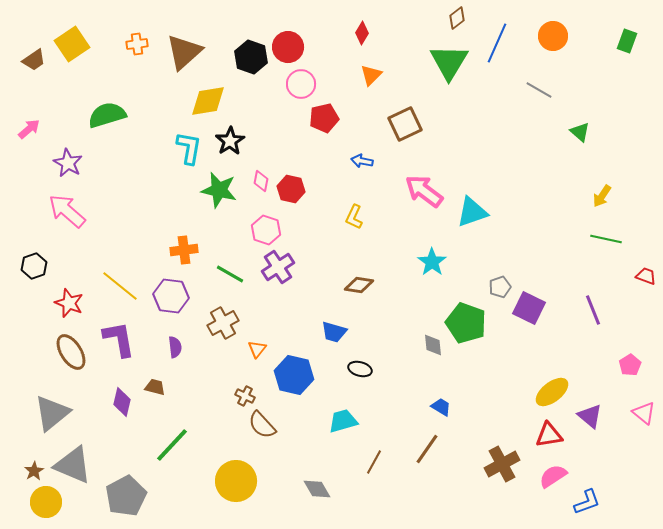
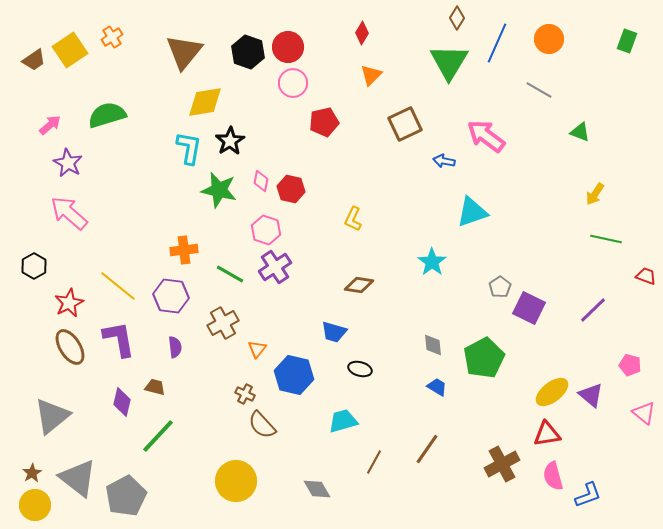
brown diamond at (457, 18): rotated 20 degrees counterclockwise
orange circle at (553, 36): moved 4 px left, 3 px down
yellow square at (72, 44): moved 2 px left, 6 px down
orange cross at (137, 44): moved 25 px left, 7 px up; rotated 25 degrees counterclockwise
brown triangle at (184, 52): rotated 9 degrees counterclockwise
black hexagon at (251, 57): moved 3 px left, 5 px up
pink circle at (301, 84): moved 8 px left, 1 px up
yellow diamond at (208, 101): moved 3 px left, 1 px down
red pentagon at (324, 118): moved 4 px down
pink arrow at (29, 129): moved 21 px right, 4 px up
green triangle at (580, 132): rotated 20 degrees counterclockwise
blue arrow at (362, 161): moved 82 px right
pink arrow at (424, 191): moved 62 px right, 55 px up
yellow arrow at (602, 196): moved 7 px left, 2 px up
pink arrow at (67, 211): moved 2 px right, 2 px down
yellow L-shape at (354, 217): moved 1 px left, 2 px down
black hexagon at (34, 266): rotated 10 degrees counterclockwise
purple cross at (278, 267): moved 3 px left
yellow line at (120, 286): moved 2 px left
gray pentagon at (500, 287): rotated 15 degrees counterclockwise
red star at (69, 303): rotated 24 degrees clockwise
purple line at (593, 310): rotated 68 degrees clockwise
green pentagon at (466, 323): moved 18 px right, 35 px down; rotated 24 degrees clockwise
brown ellipse at (71, 352): moved 1 px left, 5 px up
pink pentagon at (630, 365): rotated 25 degrees counterclockwise
brown cross at (245, 396): moved 2 px up
blue trapezoid at (441, 407): moved 4 px left, 20 px up
gray triangle at (52, 413): moved 3 px down
purple triangle at (590, 416): moved 1 px right, 21 px up
red triangle at (549, 435): moved 2 px left, 1 px up
green line at (172, 445): moved 14 px left, 9 px up
gray triangle at (73, 465): moved 5 px right, 13 px down; rotated 15 degrees clockwise
brown star at (34, 471): moved 2 px left, 2 px down
pink semicircle at (553, 476): rotated 72 degrees counterclockwise
yellow circle at (46, 502): moved 11 px left, 3 px down
blue L-shape at (587, 502): moved 1 px right, 7 px up
